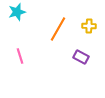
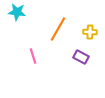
cyan star: rotated 24 degrees clockwise
yellow cross: moved 1 px right, 6 px down
pink line: moved 13 px right
